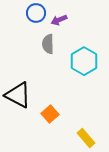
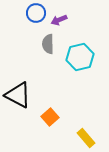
cyan hexagon: moved 4 px left, 4 px up; rotated 16 degrees clockwise
orange square: moved 3 px down
